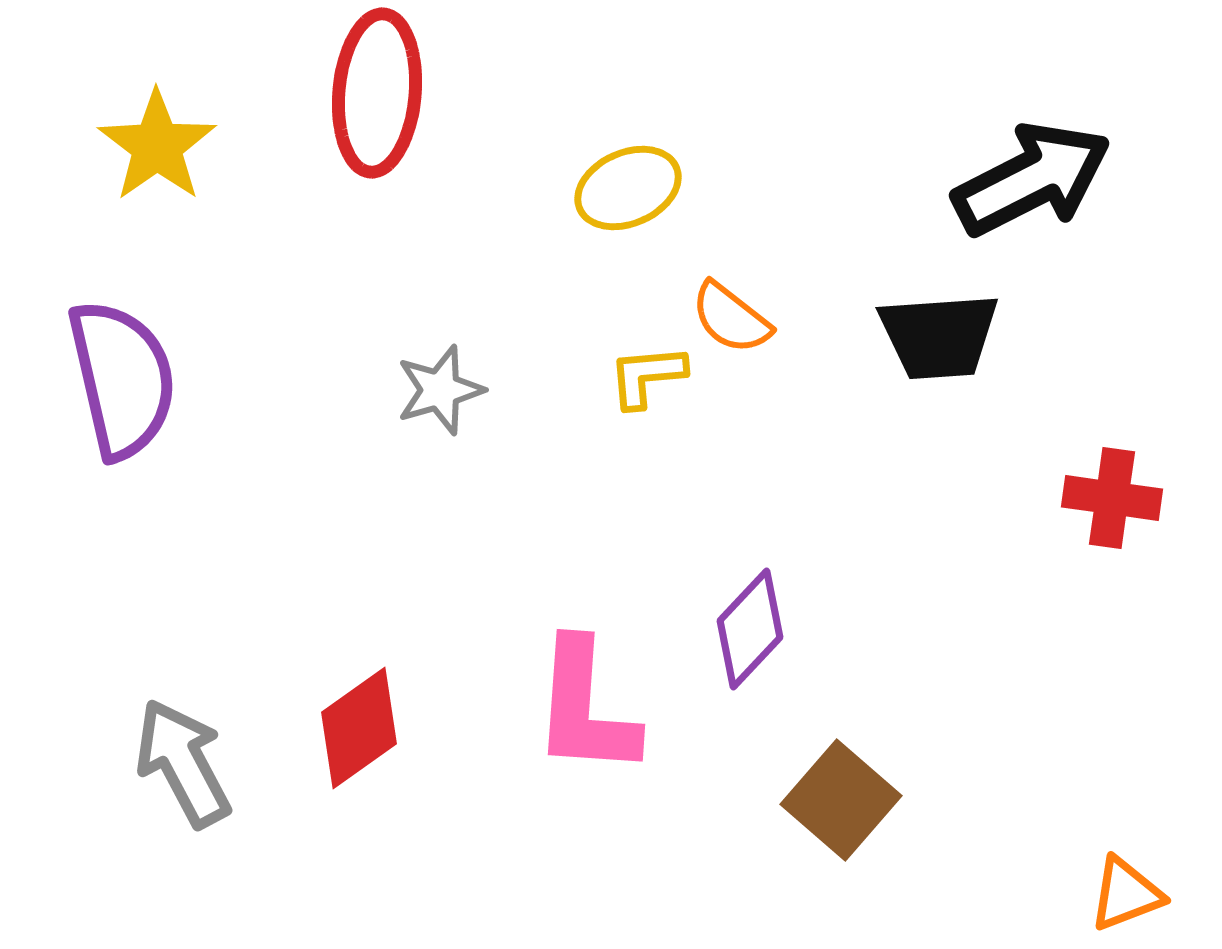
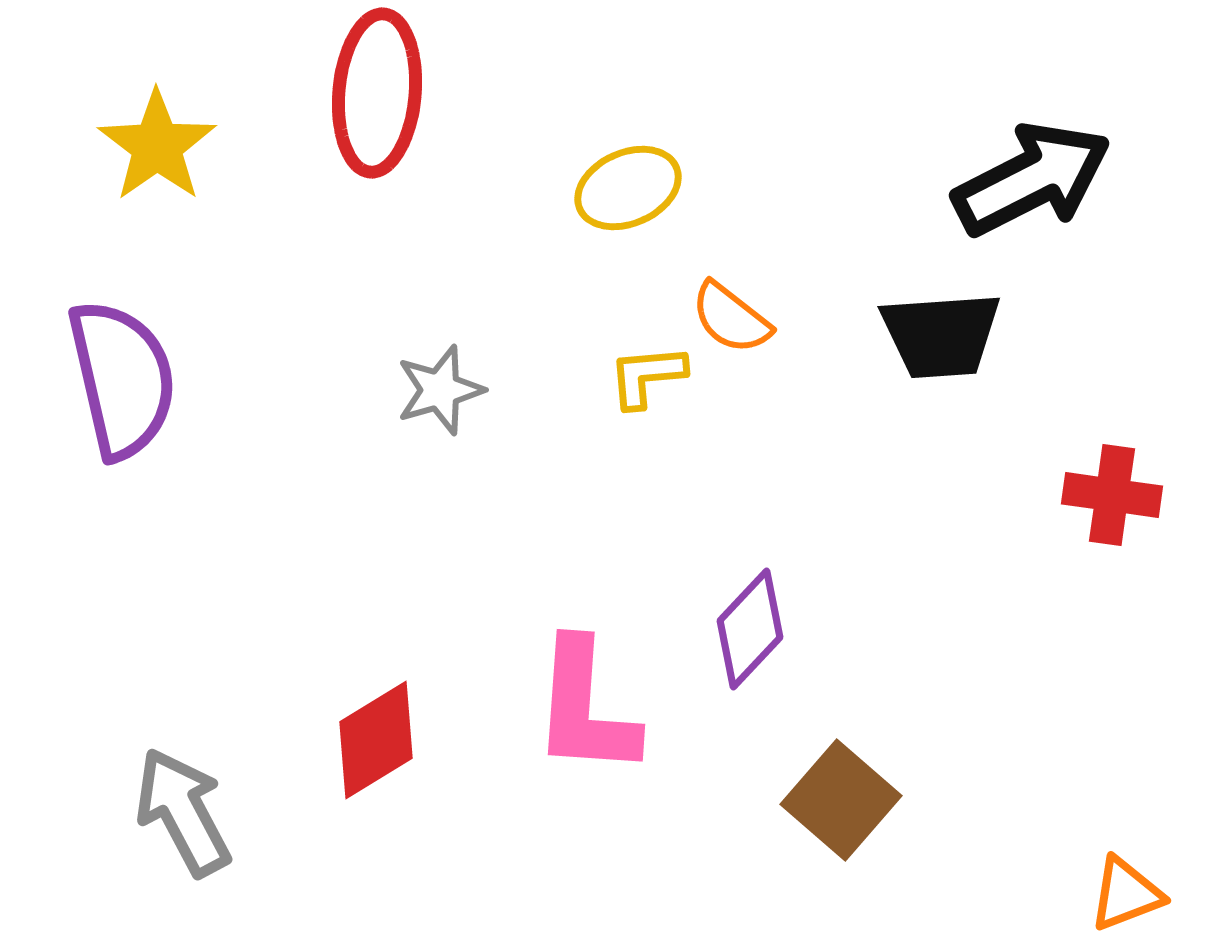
black trapezoid: moved 2 px right, 1 px up
red cross: moved 3 px up
red diamond: moved 17 px right, 12 px down; rotated 4 degrees clockwise
gray arrow: moved 49 px down
